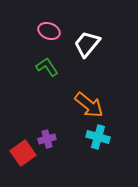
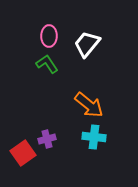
pink ellipse: moved 5 px down; rotated 70 degrees clockwise
green L-shape: moved 3 px up
cyan cross: moved 4 px left; rotated 10 degrees counterclockwise
